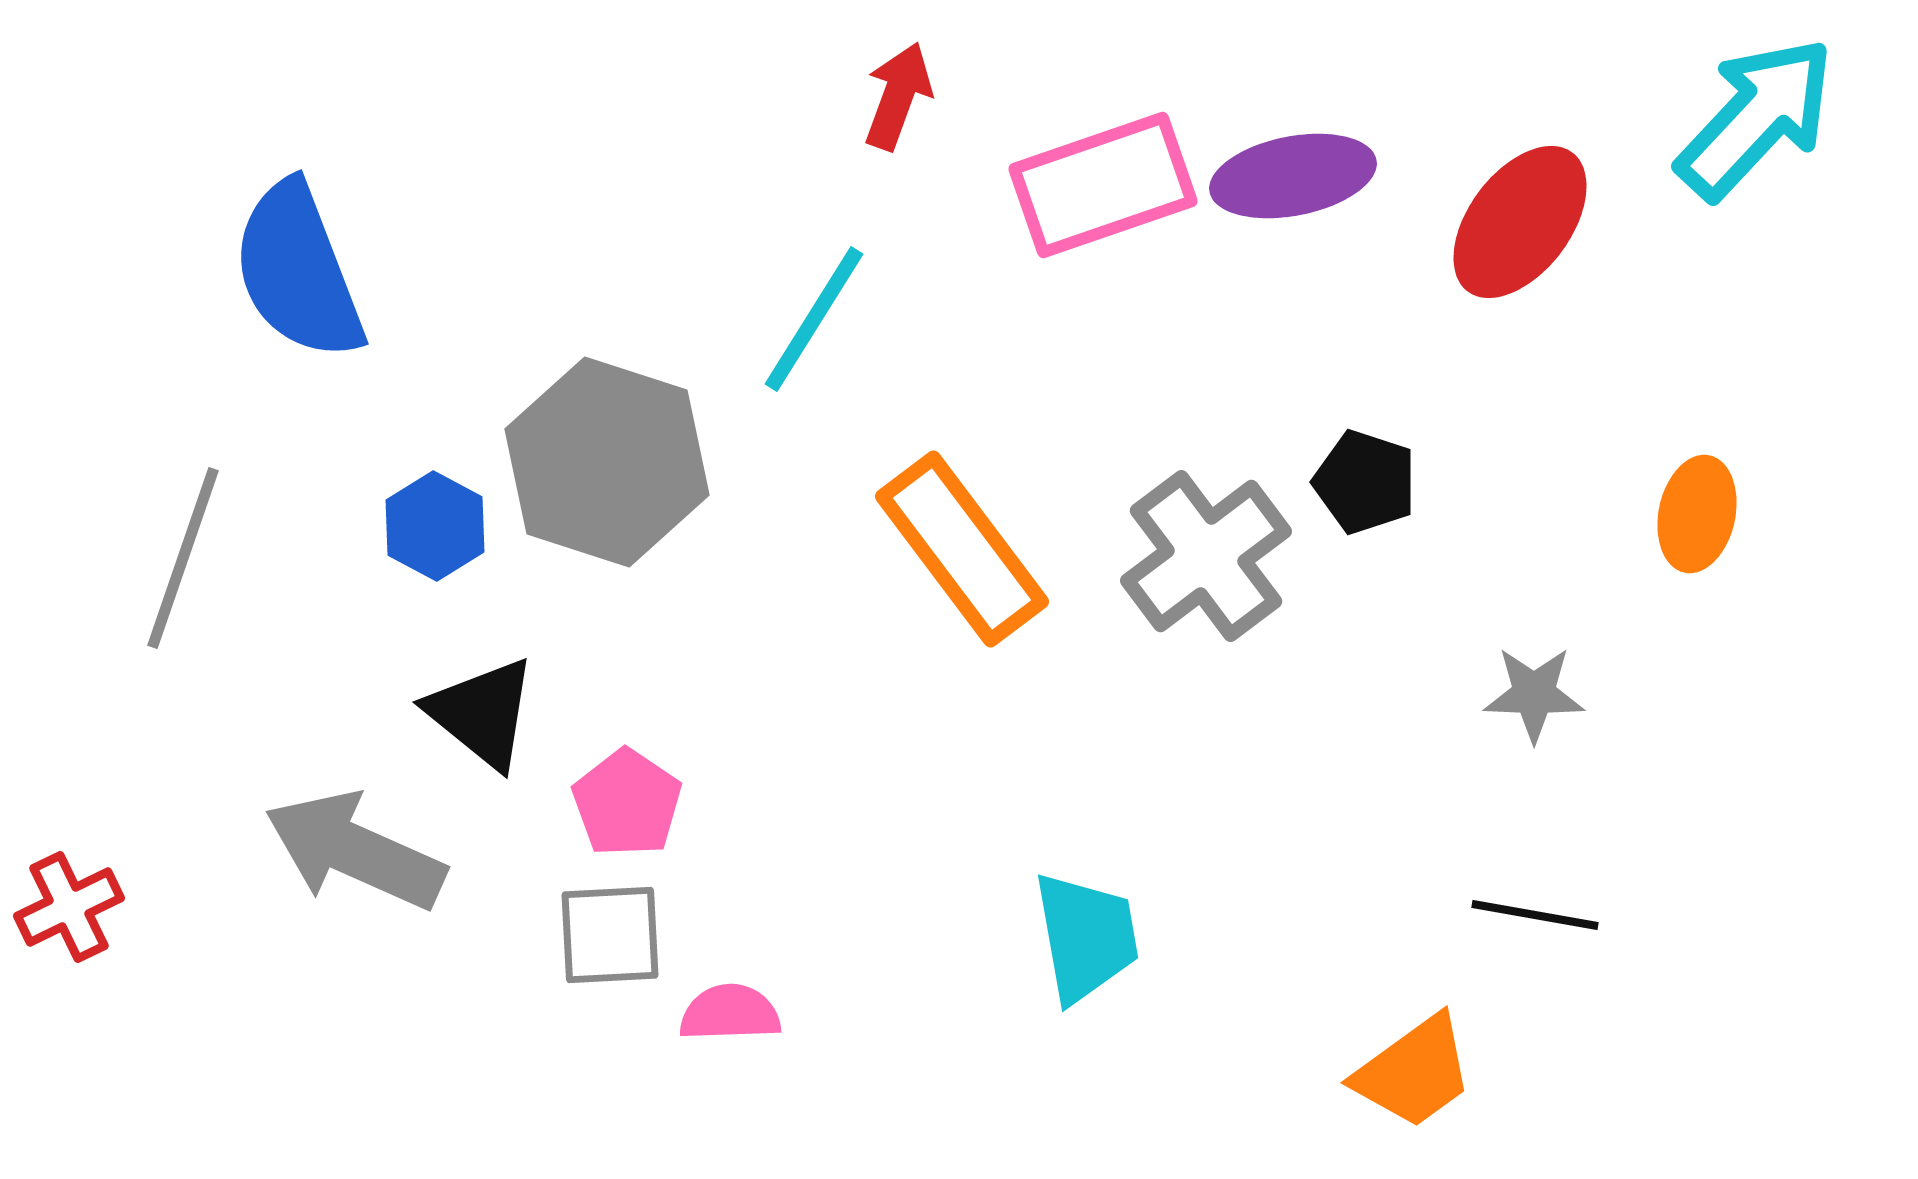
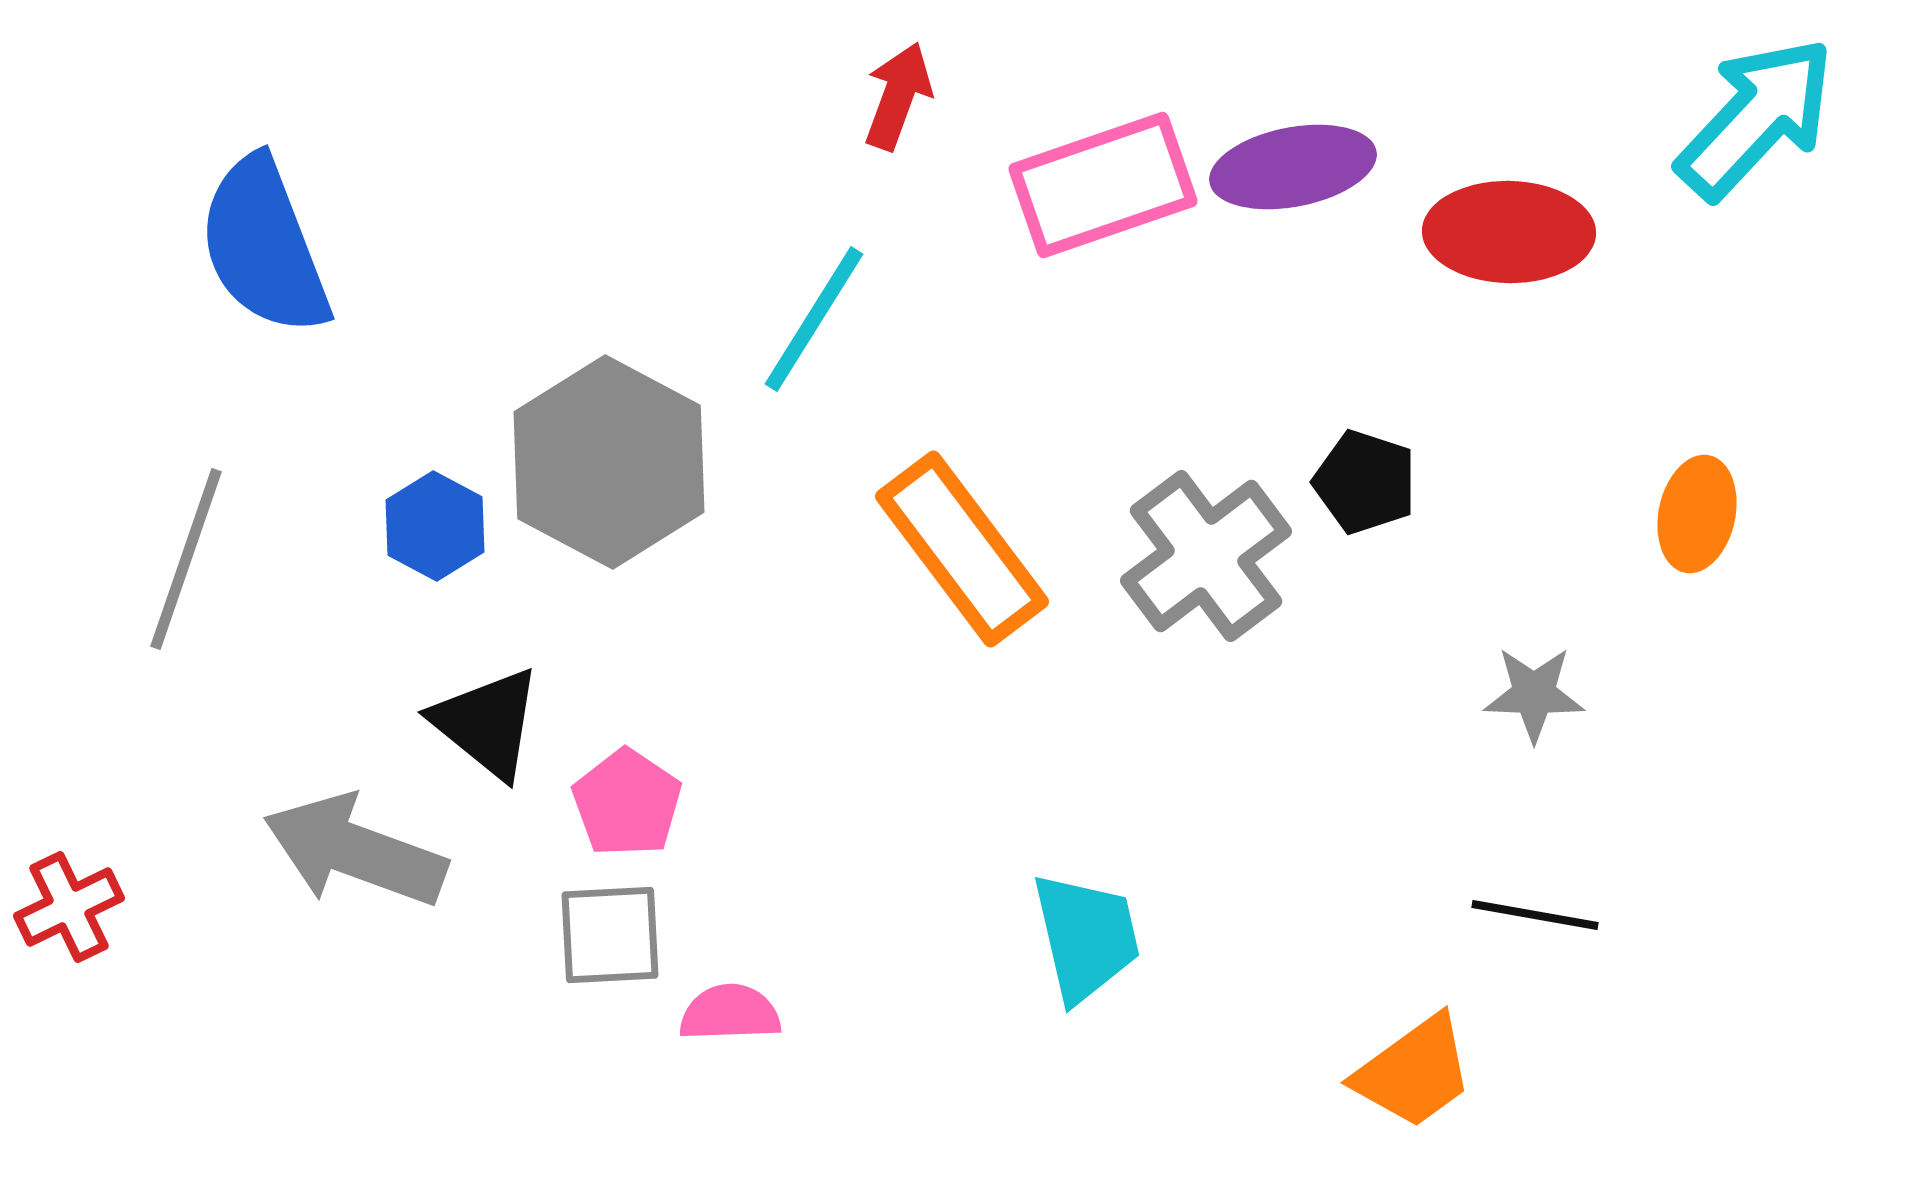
purple ellipse: moved 9 px up
red ellipse: moved 11 px left, 10 px down; rotated 54 degrees clockwise
blue semicircle: moved 34 px left, 25 px up
gray hexagon: moved 2 px right; rotated 10 degrees clockwise
gray line: moved 3 px right, 1 px down
black triangle: moved 5 px right, 10 px down
gray arrow: rotated 4 degrees counterclockwise
cyan trapezoid: rotated 3 degrees counterclockwise
